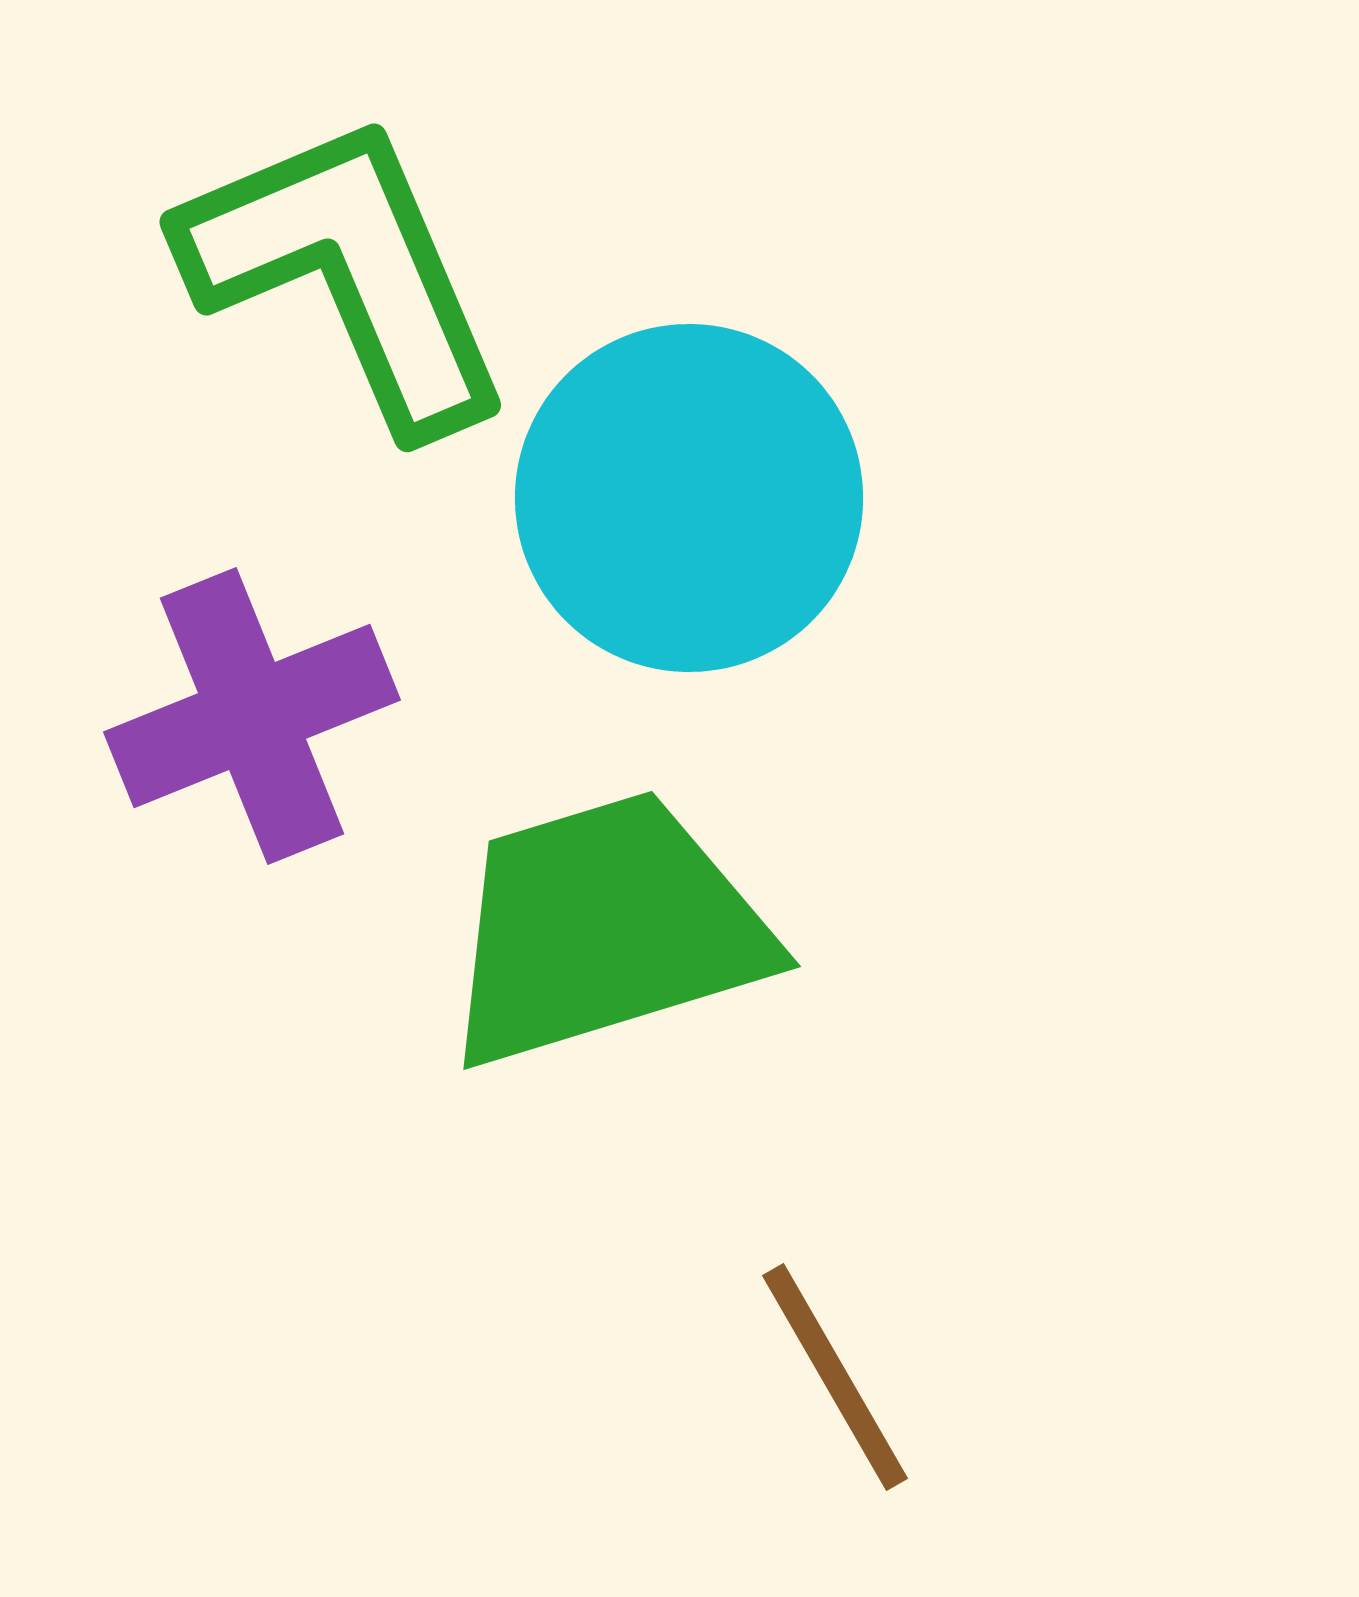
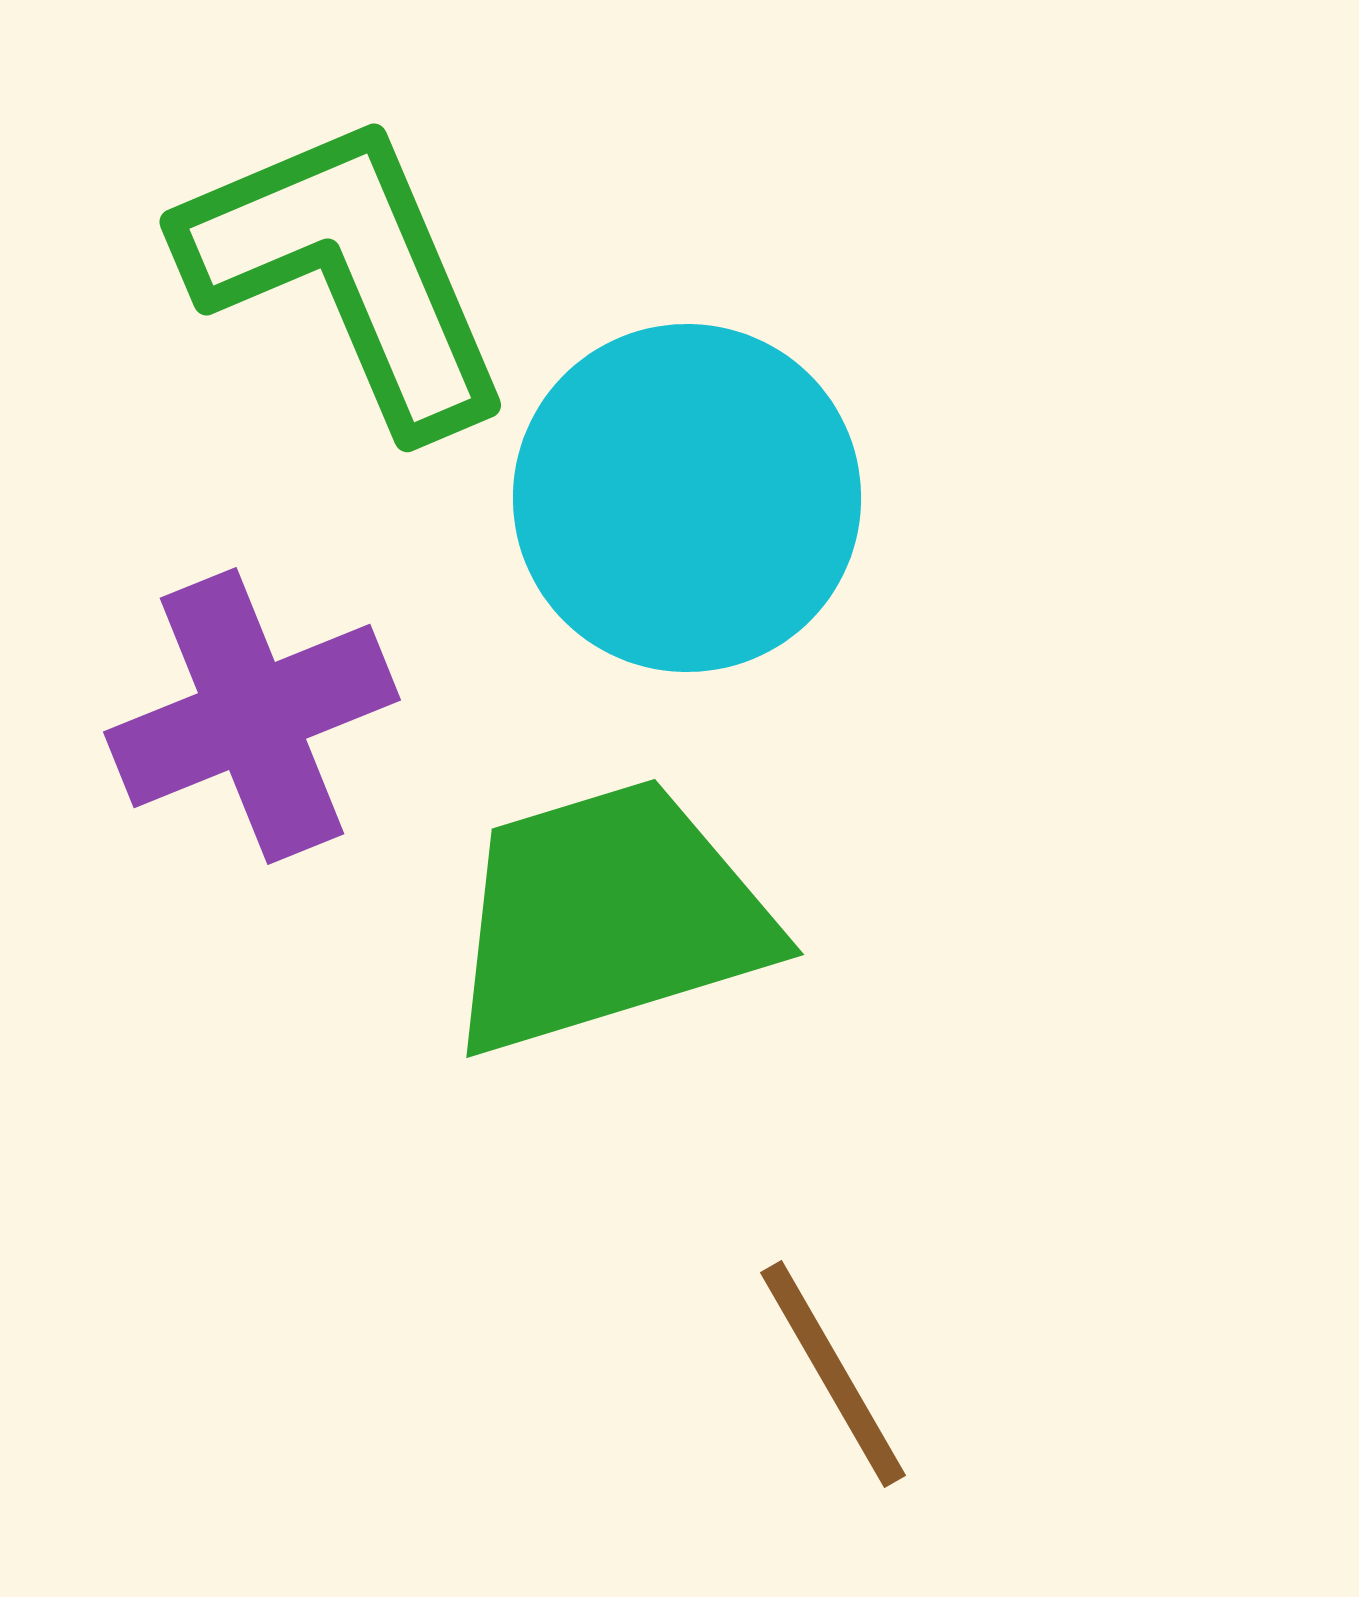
cyan circle: moved 2 px left
green trapezoid: moved 3 px right, 12 px up
brown line: moved 2 px left, 3 px up
